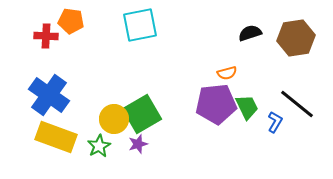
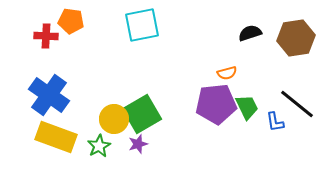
cyan square: moved 2 px right
blue L-shape: rotated 140 degrees clockwise
